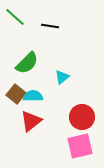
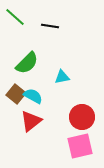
cyan triangle: rotated 28 degrees clockwise
cyan semicircle: rotated 30 degrees clockwise
